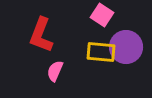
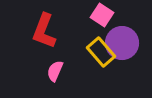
red L-shape: moved 3 px right, 4 px up
purple circle: moved 4 px left, 4 px up
yellow rectangle: rotated 44 degrees clockwise
